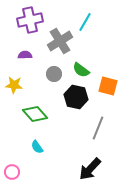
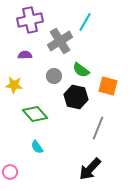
gray circle: moved 2 px down
pink circle: moved 2 px left
